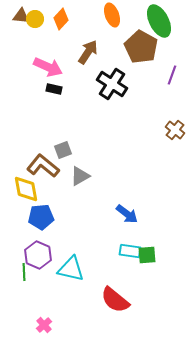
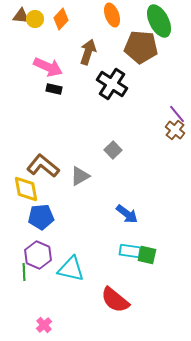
brown pentagon: rotated 24 degrees counterclockwise
brown arrow: rotated 15 degrees counterclockwise
purple line: moved 5 px right, 39 px down; rotated 60 degrees counterclockwise
gray square: moved 50 px right; rotated 24 degrees counterclockwise
green square: rotated 18 degrees clockwise
